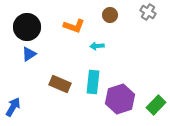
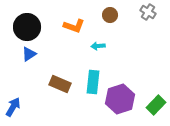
cyan arrow: moved 1 px right
